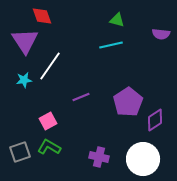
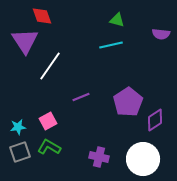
cyan star: moved 6 px left, 47 px down
